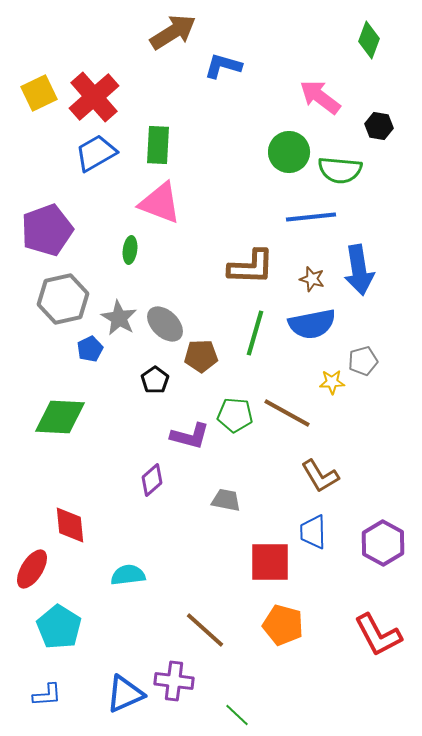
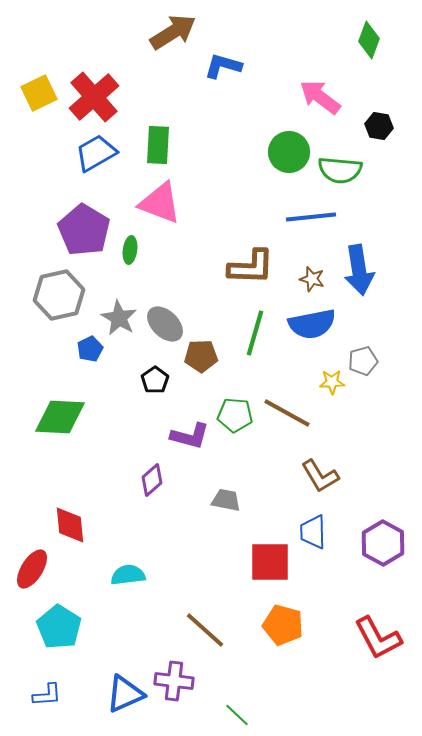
purple pentagon at (47, 230): moved 37 px right; rotated 21 degrees counterclockwise
gray hexagon at (63, 299): moved 4 px left, 4 px up
red L-shape at (378, 635): moved 3 px down
